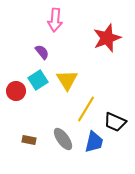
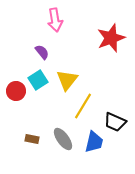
pink arrow: rotated 15 degrees counterclockwise
red star: moved 4 px right
yellow triangle: rotated 10 degrees clockwise
yellow line: moved 3 px left, 3 px up
brown rectangle: moved 3 px right, 1 px up
